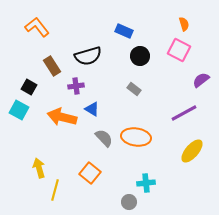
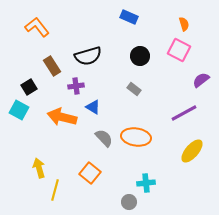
blue rectangle: moved 5 px right, 14 px up
black square: rotated 28 degrees clockwise
blue triangle: moved 1 px right, 2 px up
